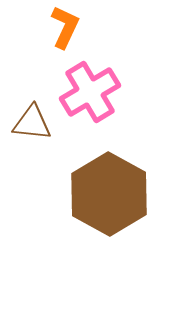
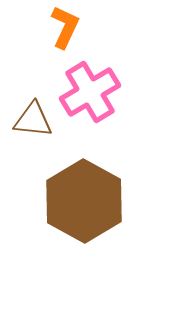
brown triangle: moved 1 px right, 3 px up
brown hexagon: moved 25 px left, 7 px down
